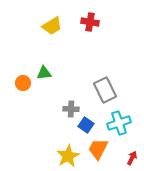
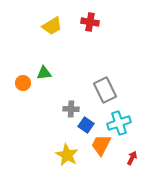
orange trapezoid: moved 3 px right, 4 px up
yellow star: moved 1 px left, 1 px up; rotated 15 degrees counterclockwise
